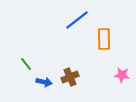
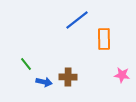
brown cross: moved 2 px left; rotated 24 degrees clockwise
